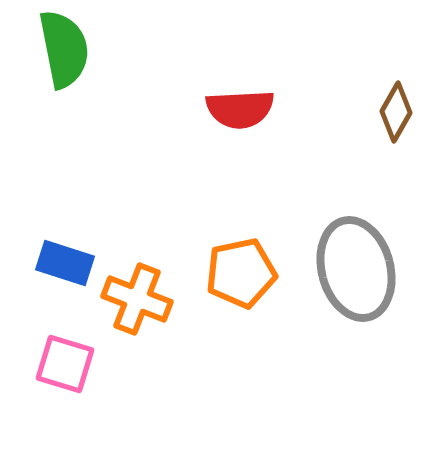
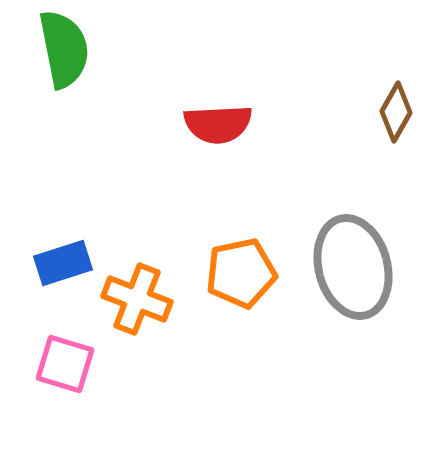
red semicircle: moved 22 px left, 15 px down
blue rectangle: moved 2 px left; rotated 36 degrees counterclockwise
gray ellipse: moved 3 px left, 2 px up
